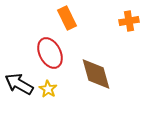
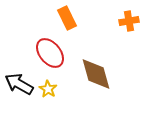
red ellipse: rotated 12 degrees counterclockwise
